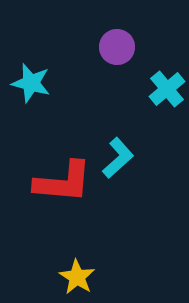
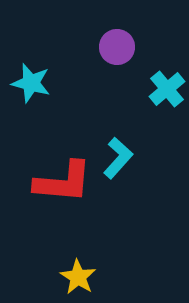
cyan L-shape: rotated 6 degrees counterclockwise
yellow star: moved 1 px right
